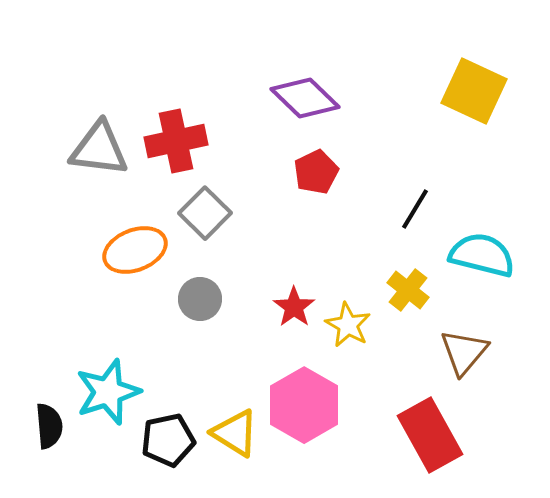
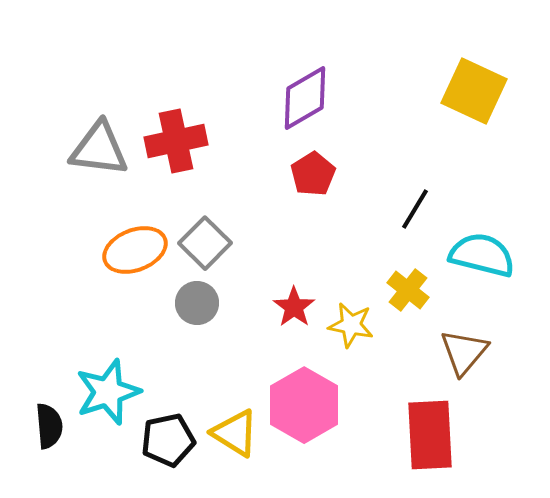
purple diamond: rotated 74 degrees counterclockwise
red pentagon: moved 3 px left, 2 px down; rotated 6 degrees counterclockwise
gray square: moved 30 px down
gray circle: moved 3 px left, 4 px down
yellow star: moved 3 px right; rotated 18 degrees counterclockwise
red rectangle: rotated 26 degrees clockwise
